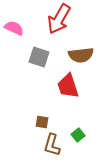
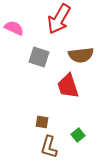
brown L-shape: moved 3 px left, 2 px down
